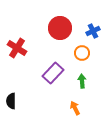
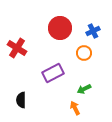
orange circle: moved 2 px right
purple rectangle: rotated 20 degrees clockwise
green arrow: moved 2 px right, 8 px down; rotated 112 degrees counterclockwise
black semicircle: moved 10 px right, 1 px up
